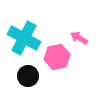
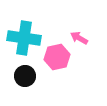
cyan cross: rotated 20 degrees counterclockwise
black circle: moved 3 px left
